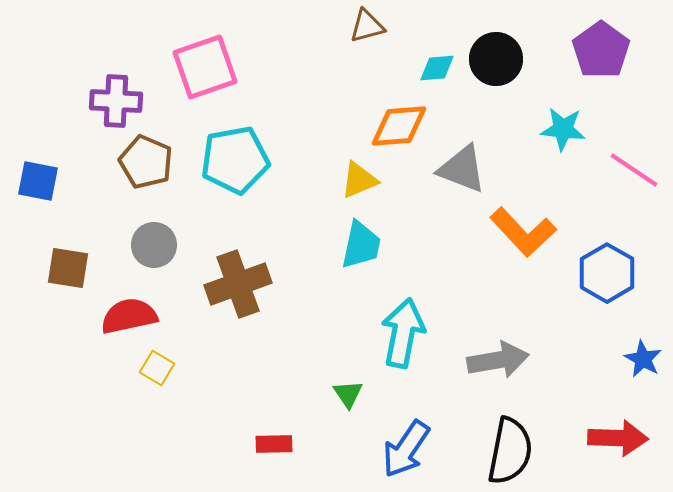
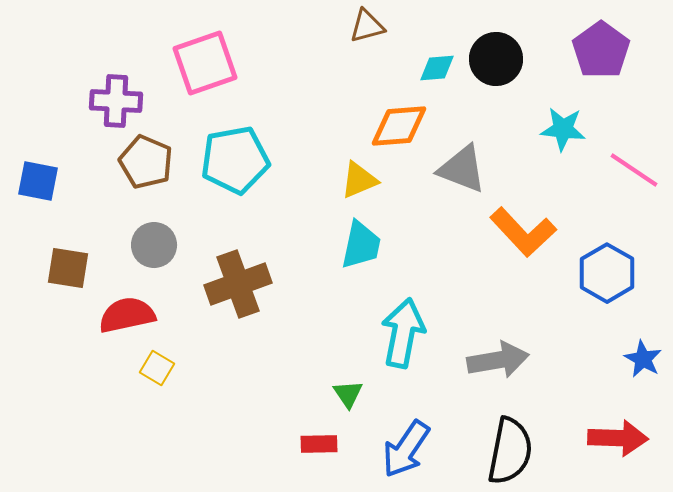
pink square: moved 4 px up
red semicircle: moved 2 px left, 1 px up
red rectangle: moved 45 px right
